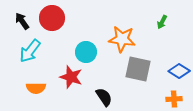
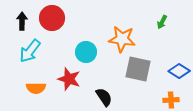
black arrow: rotated 36 degrees clockwise
red star: moved 2 px left, 2 px down
orange cross: moved 3 px left, 1 px down
